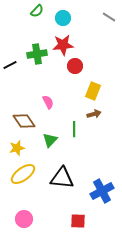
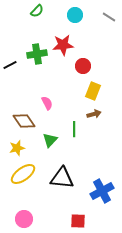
cyan circle: moved 12 px right, 3 px up
red circle: moved 8 px right
pink semicircle: moved 1 px left, 1 px down
